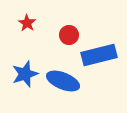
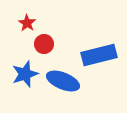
red circle: moved 25 px left, 9 px down
